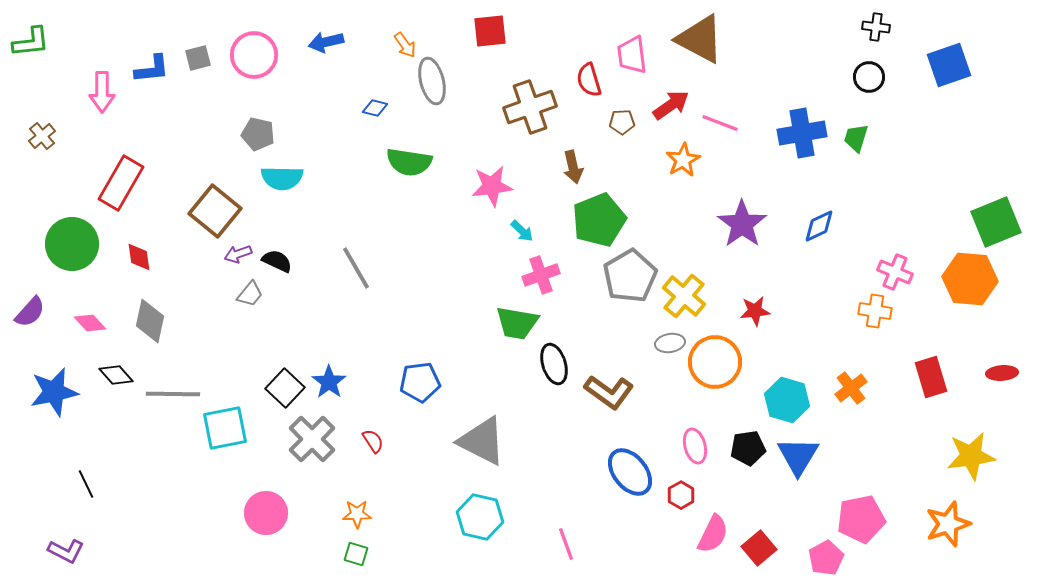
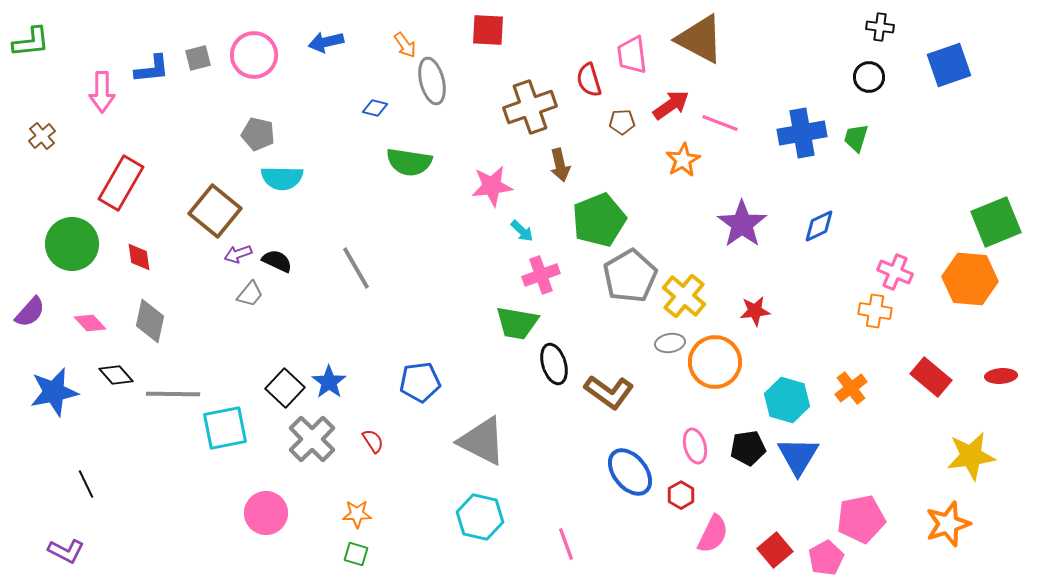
black cross at (876, 27): moved 4 px right
red square at (490, 31): moved 2 px left, 1 px up; rotated 9 degrees clockwise
brown arrow at (573, 167): moved 13 px left, 2 px up
red ellipse at (1002, 373): moved 1 px left, 3 px down
red rectangle at (931, 377): rotated 33 degrees counterclockwise
red square at (759, 548): moved 16 px right, 2 px down
